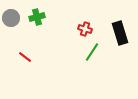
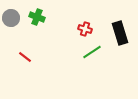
green cross: rotated 35 degrees clockwise
green line: rotated 24 degrees clockwise
